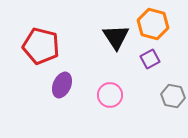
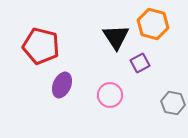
purple square: moved 10 px left, 4 px down
gray hexagon: moved 7 px down
